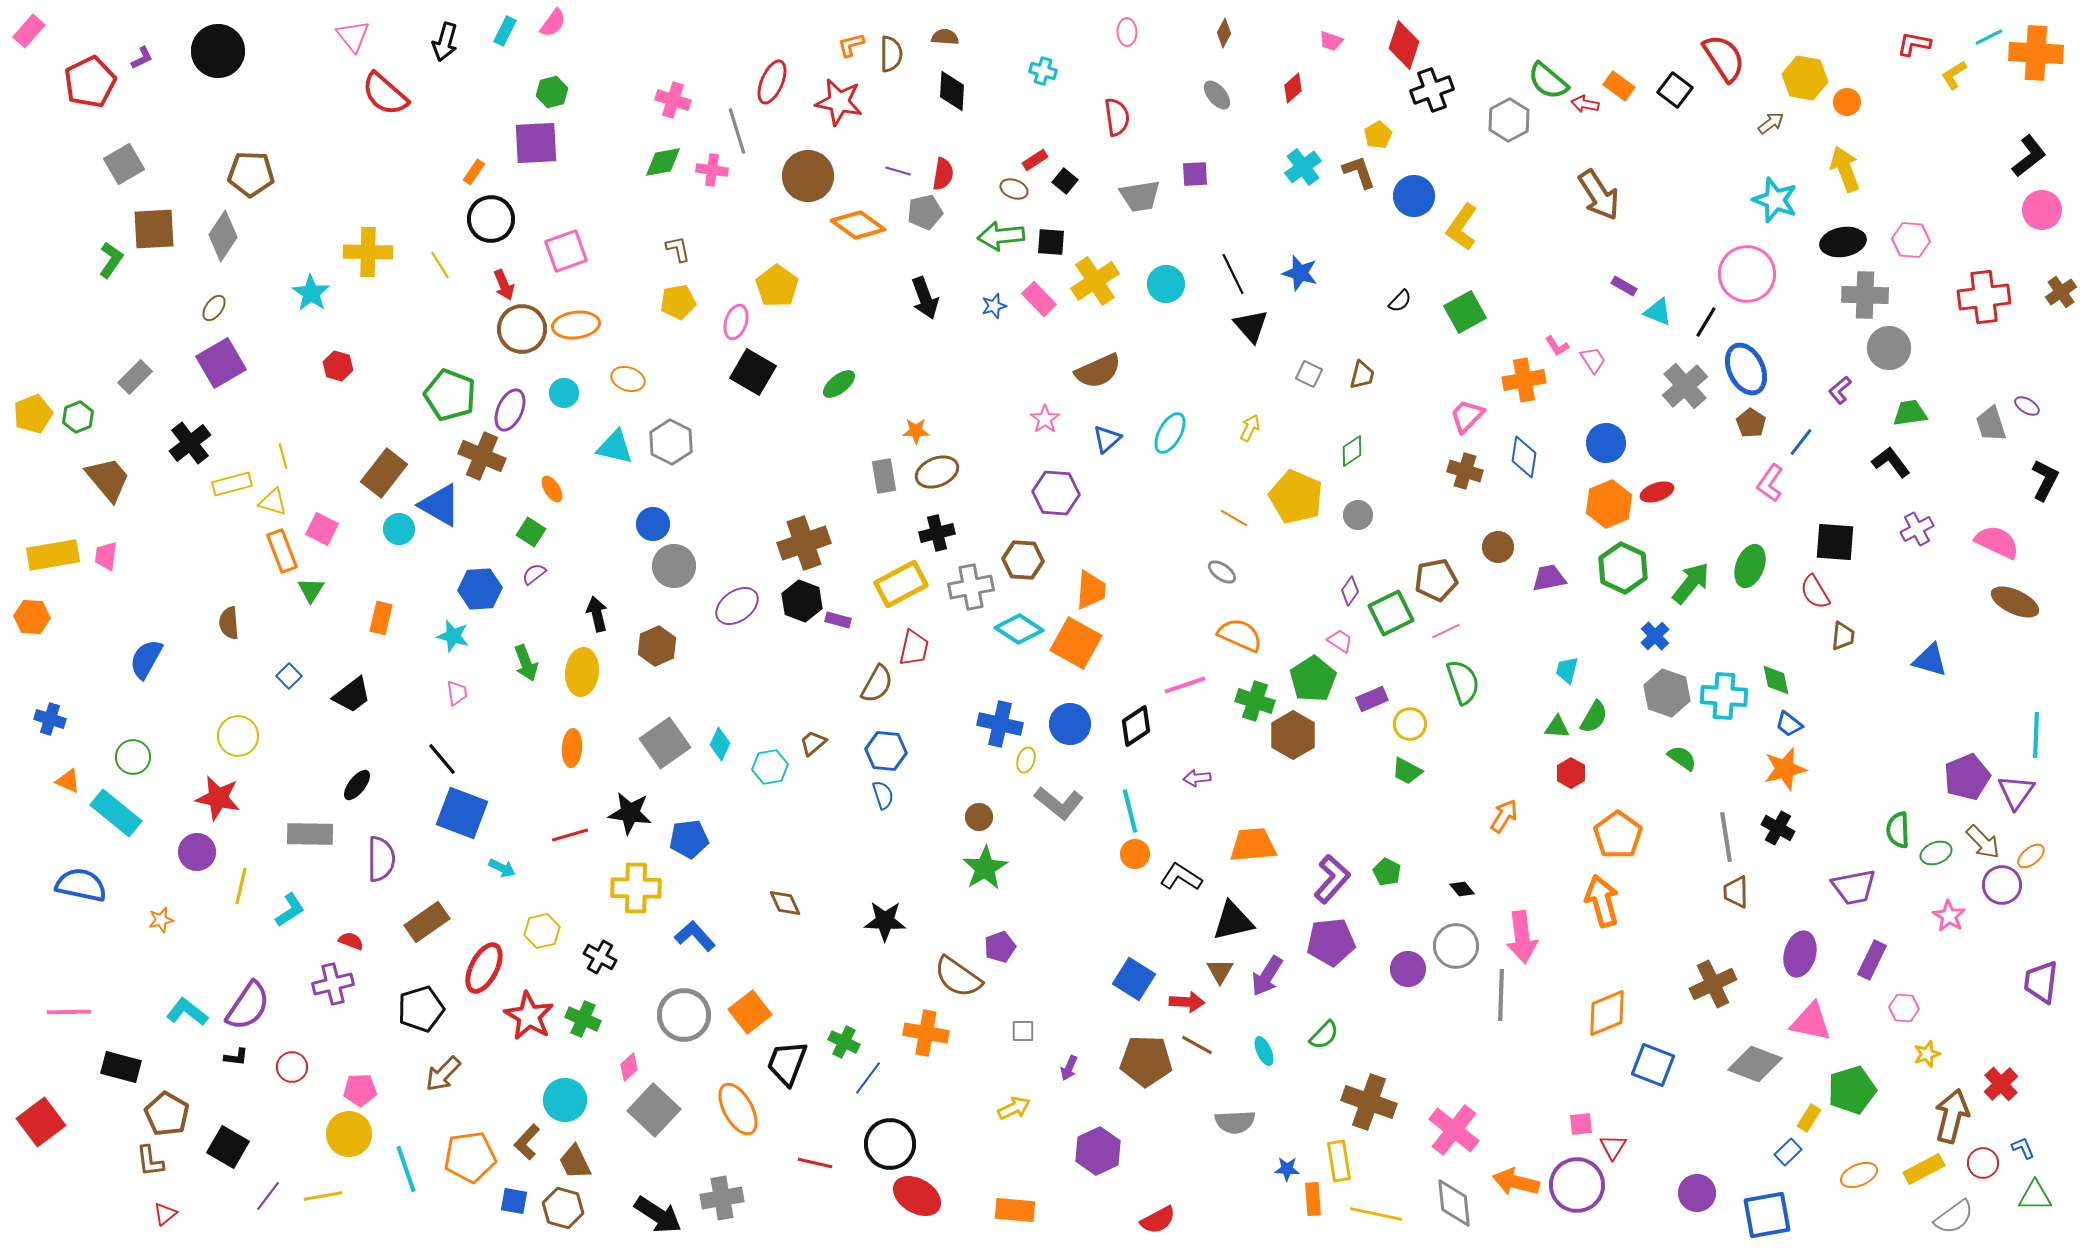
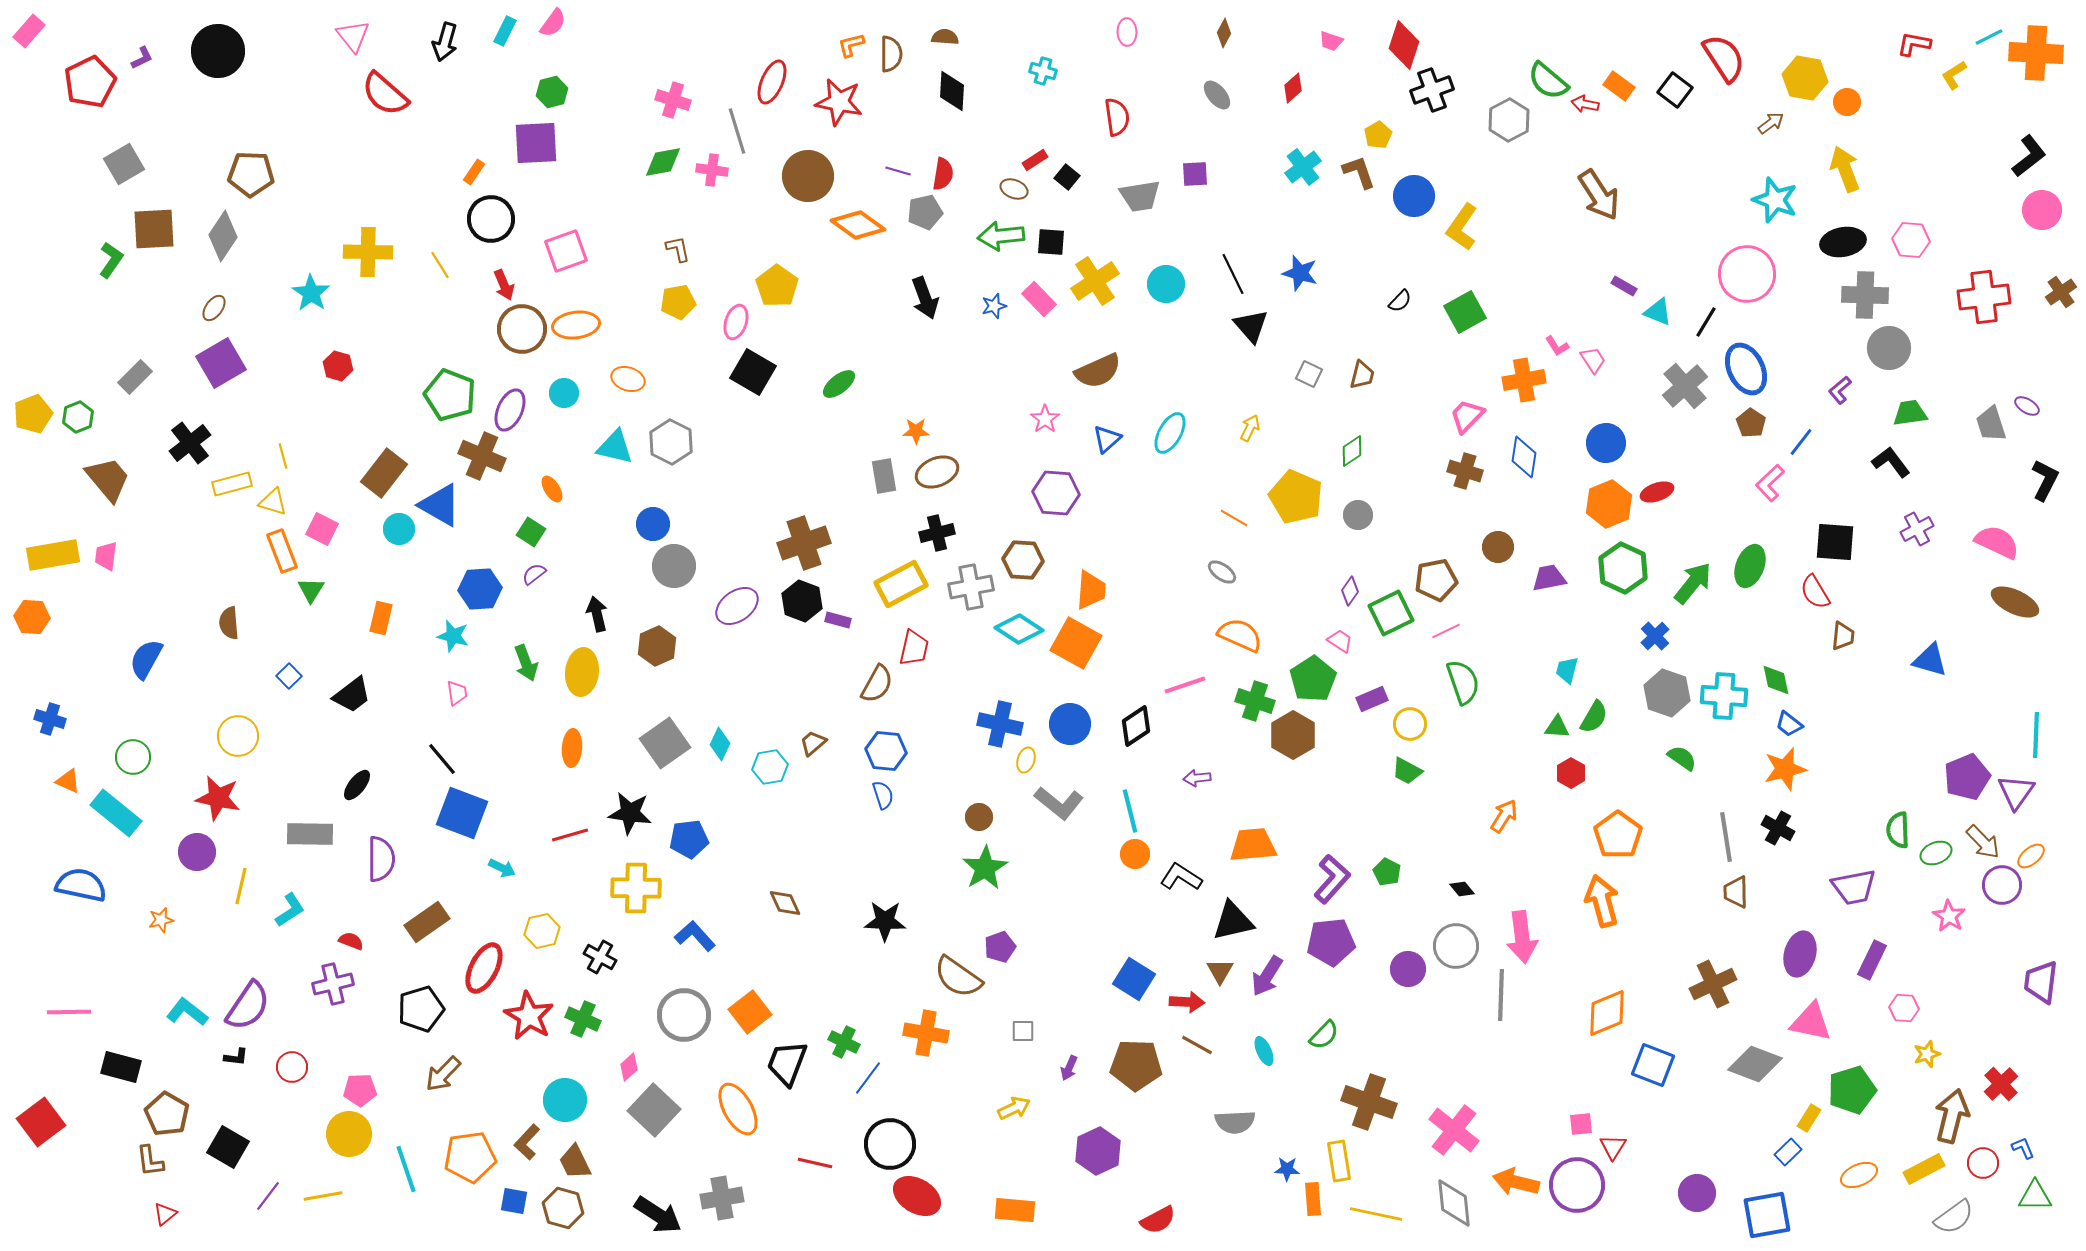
black square at (1065, 181): moved 2 px right, 4 px up
pink L-shape at (1770, 483): rotated 12 degrees clockwise
green arrow at (1691, 583): moved 2 px right
brown pentagon at (1146, 1061): moved 10 px left, 4 px down
